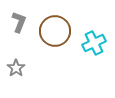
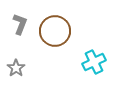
gray L-shape: moved 1 px right, 2 px down
cyan cross: moved 19 px down
